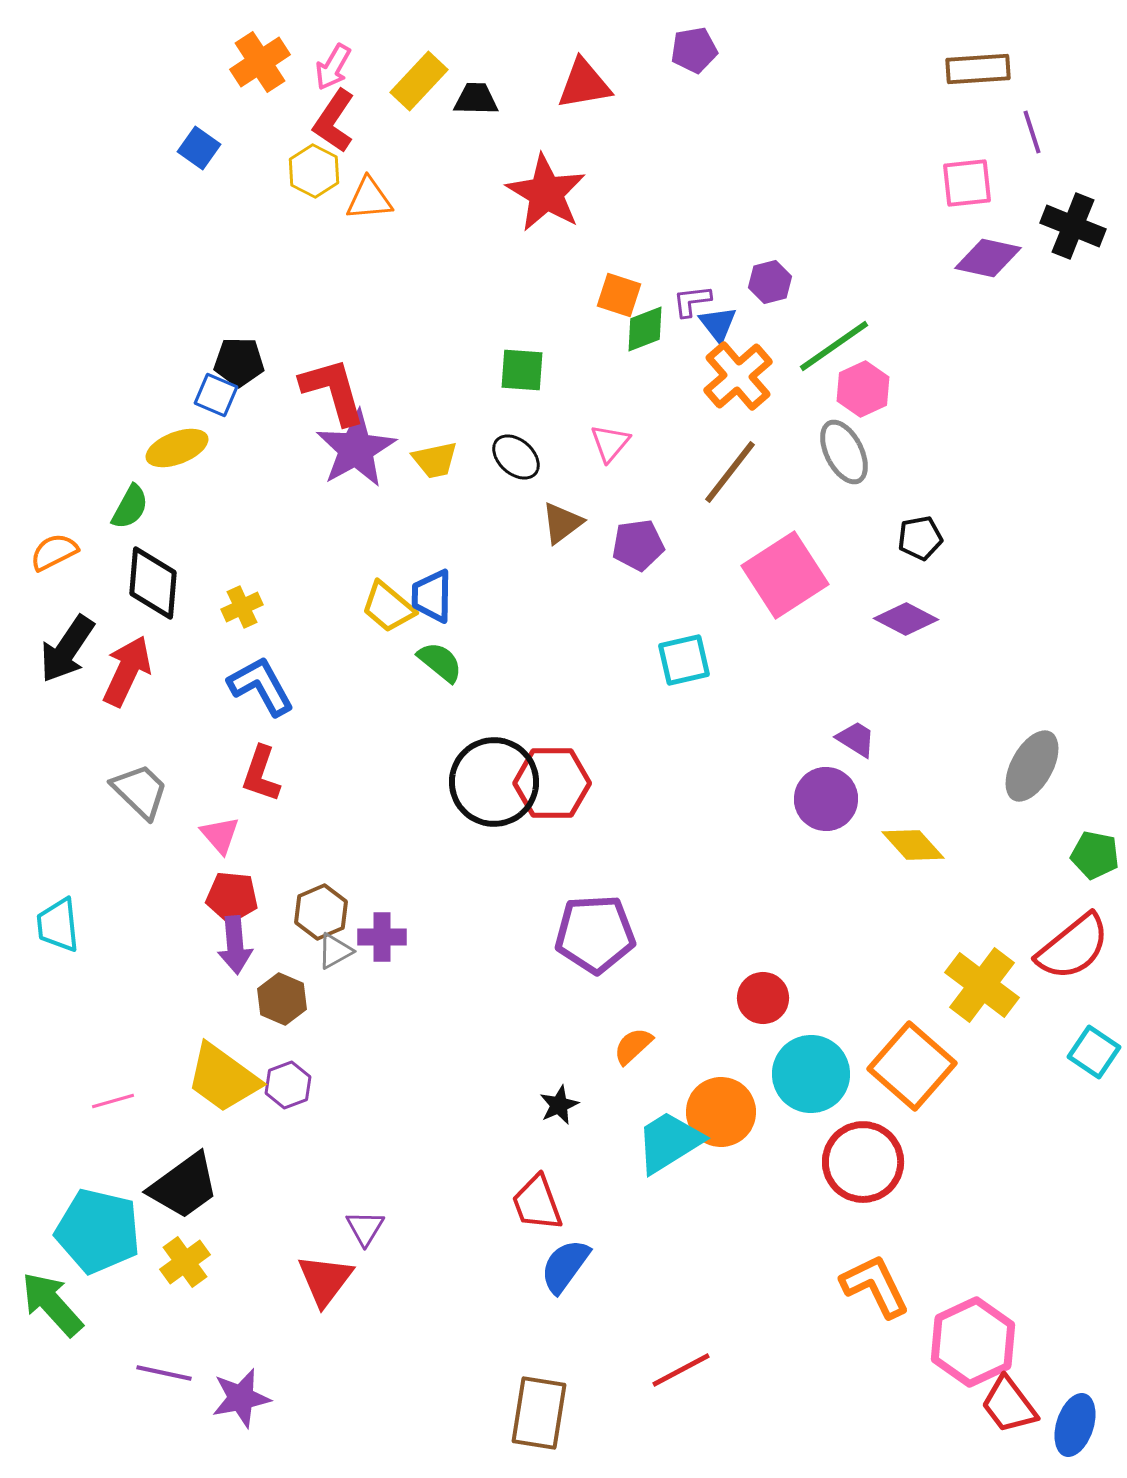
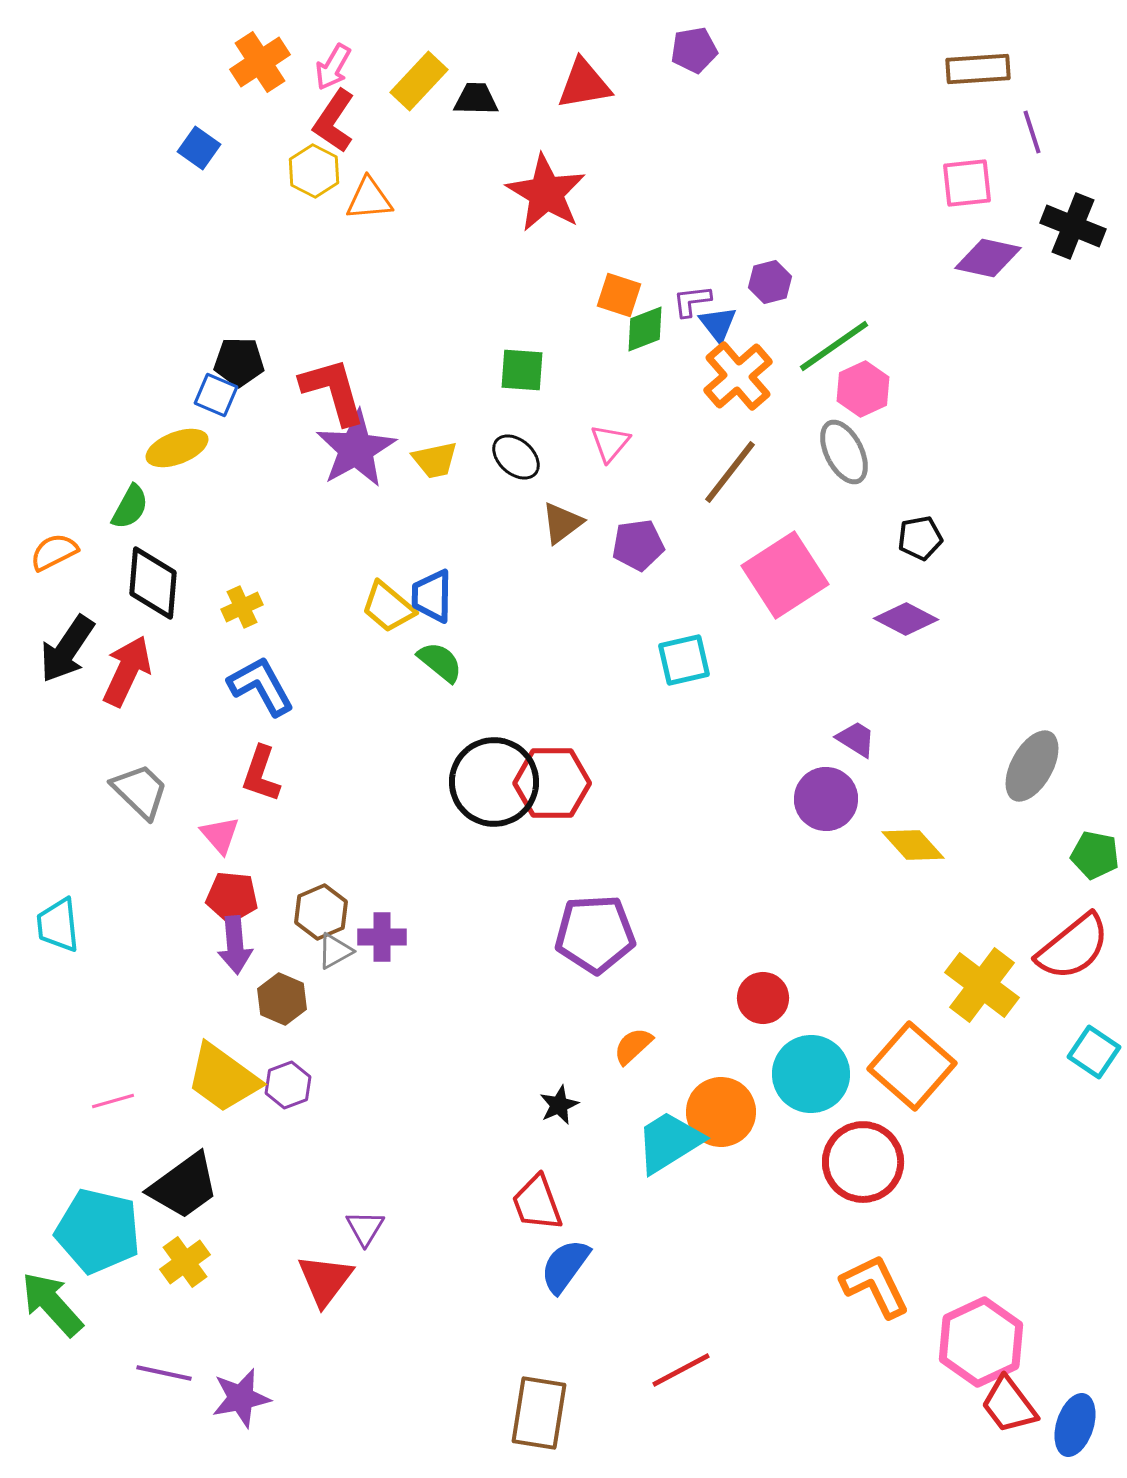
pink hexagon at (973, 1342): moved 8 px right
